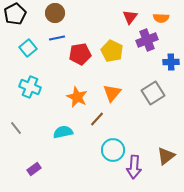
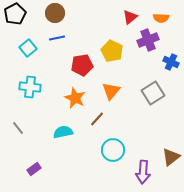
red triangle: rotated 14 degrees clockwise
purple cross: moved 1 px right
red pentagon: moved 2 px right, 11 px down
blue cross: rotated 28 degrees clockwise
cyan cross: rotated 15 degrees counterclockwise
orange triangle: moved 1 px left, 2 px up
orange star: moved 2 px left, 1 px down
gray line: moved 2 px right
brown triangle: moved 5 px right, 1 px down
purple arrow: moved 9 px right, 5 px down
